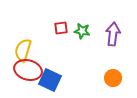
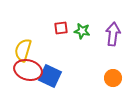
blue square: moved 4 px up
